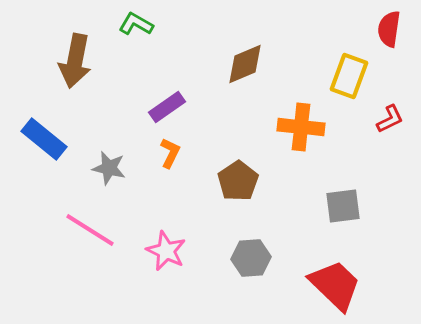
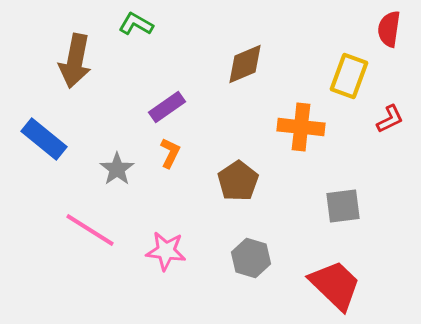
gray star: moved 8 px right, 1 px down; rotated 24 degrees clockwise
pink star: rotated 18 degrees counterclockwise
gray hexagon: rotated 21 degrees clockwise
